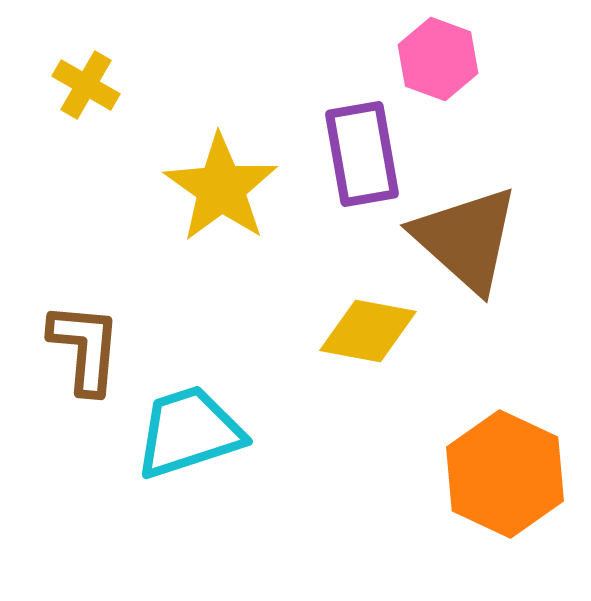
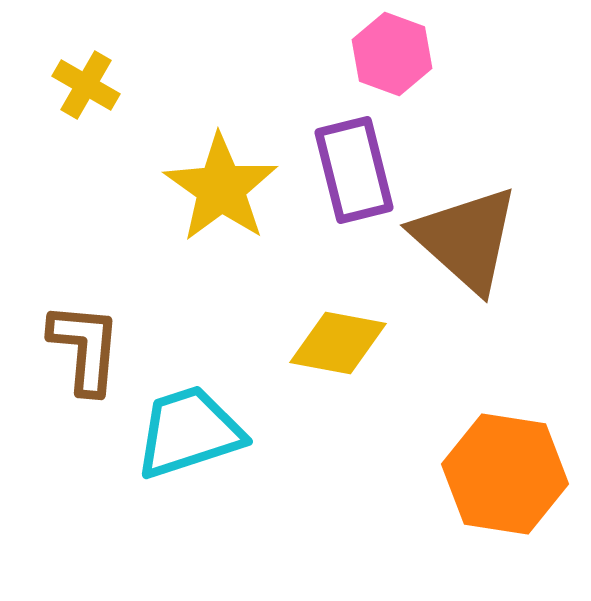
pink hexagon: moved 46 px left, 5 px up
purple rectangle: moved 8 px left, 16 px down; rotated 4 degrees counterclockwise
yellow diamond: moved 30 px left, 12 px down
orange hexagon: rotated 16 degrees counterclockwise
